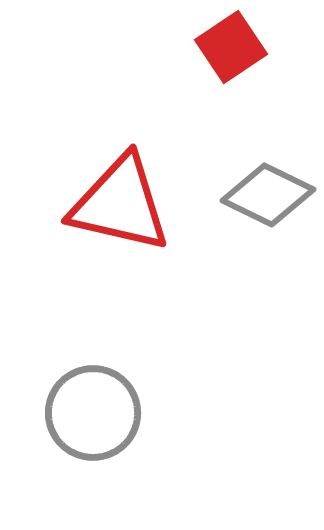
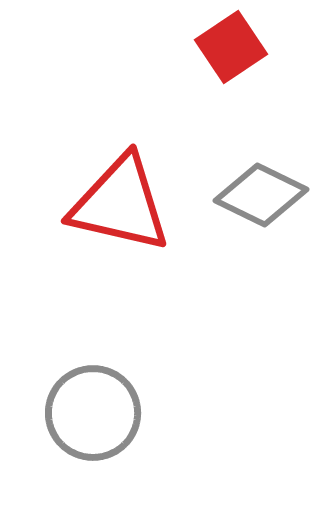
gray diamond: moved 7 px left
